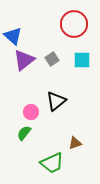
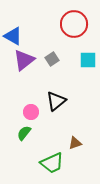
blue triangle: rotated 12 degrees counterclockwise
cyan square: moved 6 px right
